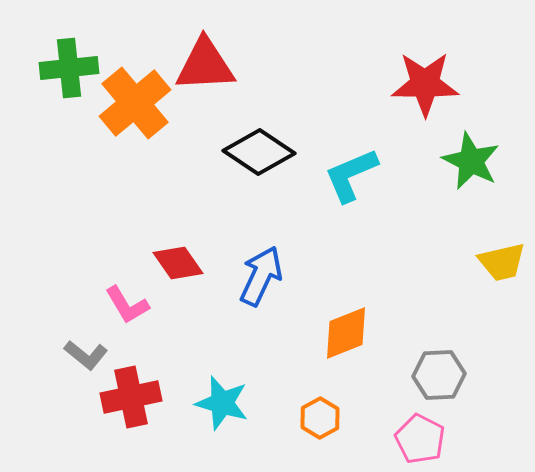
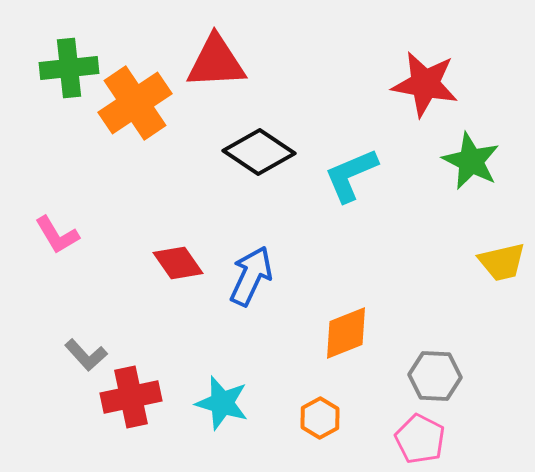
red triangle: moved 11 px right, 3 px up
red star: rotated 10 degrees clockwise
orange cross: rotated 6 degrees clockwise
blue arrow: moved 10 px left
pink L-shape: moved 70 px left, 70 px up
gray L-shape: rotated 9 degrees clockwise
gray hexagon: moved 4 px left, 1 px down; rotated 6 degrees clockwise
